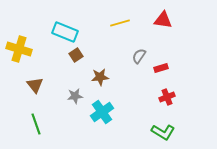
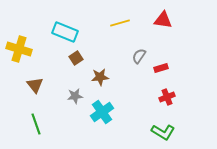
brown square: moved 3 px down
